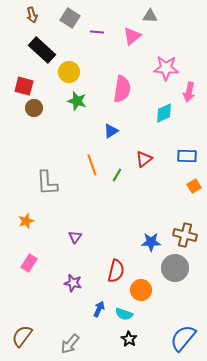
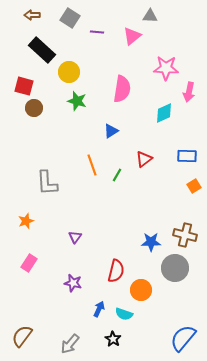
brown arrow: rotated 105 degrees clockwise
black star: moved 16 px left
